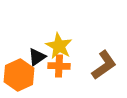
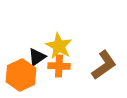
orange hexagon: moved 2 px right
